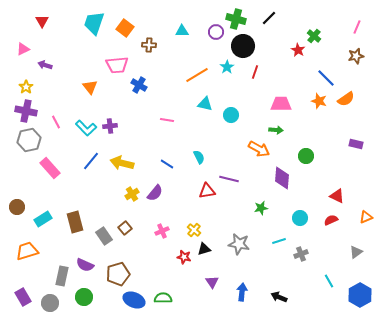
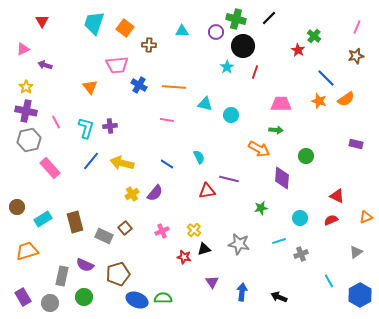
orange line at (197, 75): moved 23 px left, 12 px down; rotated 35 degrees clockwise
cyan L-shape at (86, 128): rotated 120 degrees counterclockwise
gray rectangle at (104, 236): rotated 30 degrees counterclockwise
blue ellipse at (134, 300): moved 3 px right
